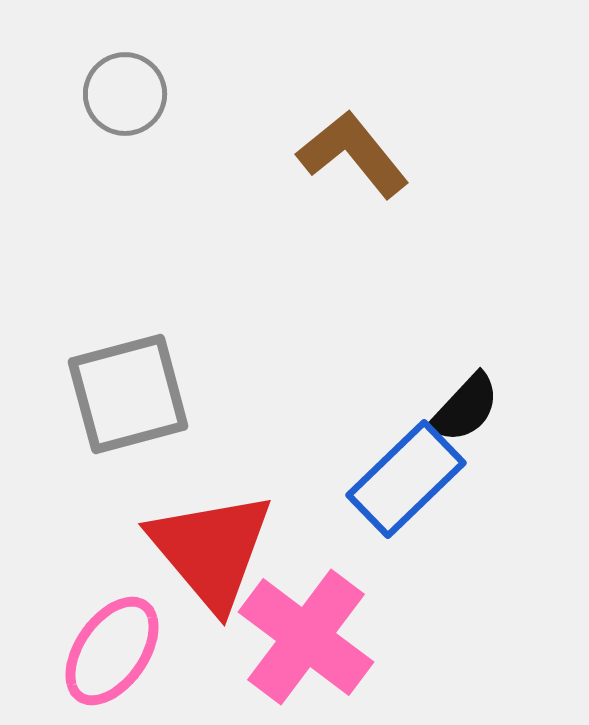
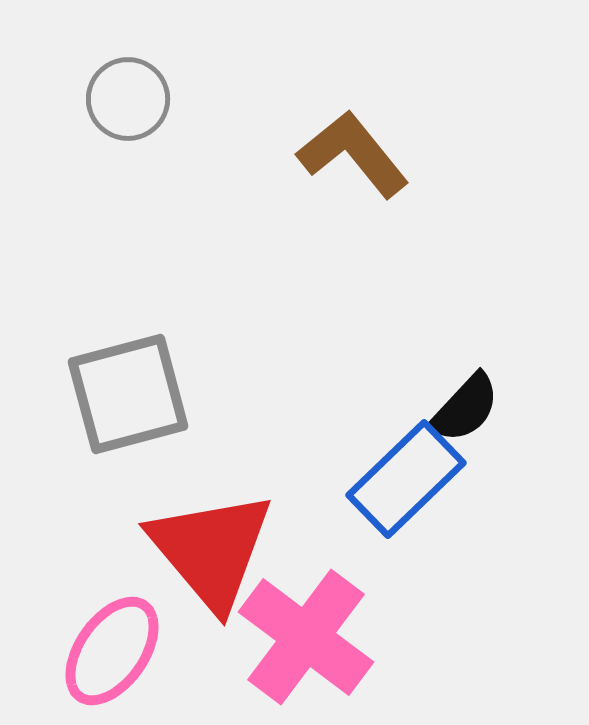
gray circle: moved 3 px right, 5 px down
